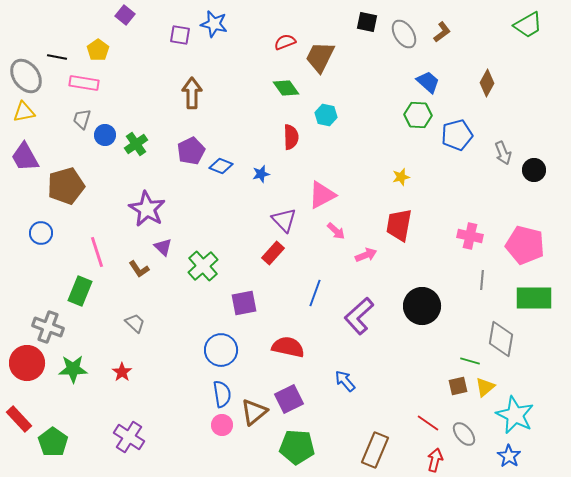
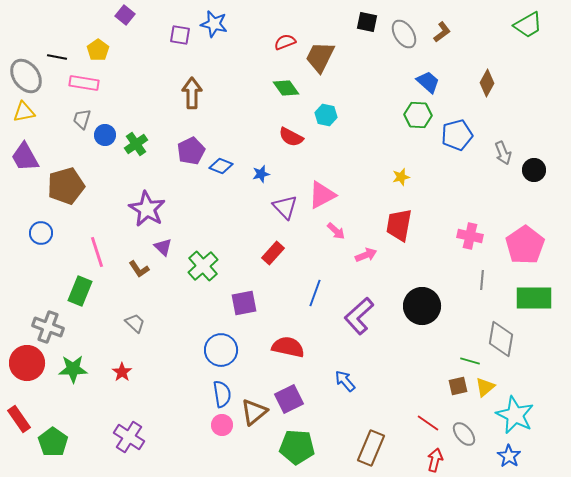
red semicircle at (291, 137): rotated 120 degrees clockwise
purple triangle at (284, 220): moved 1 px right, 13 px up
pink pentagon at (525, 245): rotated 24 degrees clockwise
red rectangle at (19, 419): rotated 8 degrees clockwise
brown rectangle at (375, 450): moved 4 px left, 2 px up
